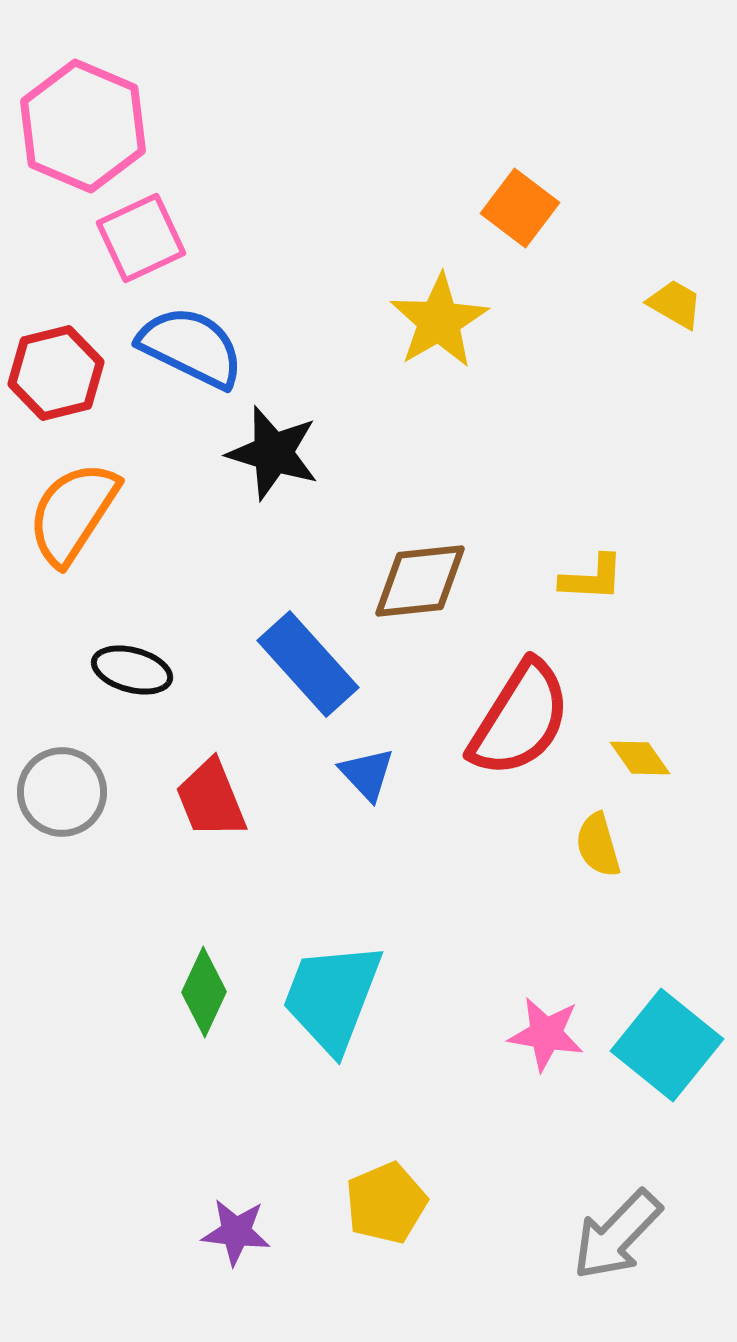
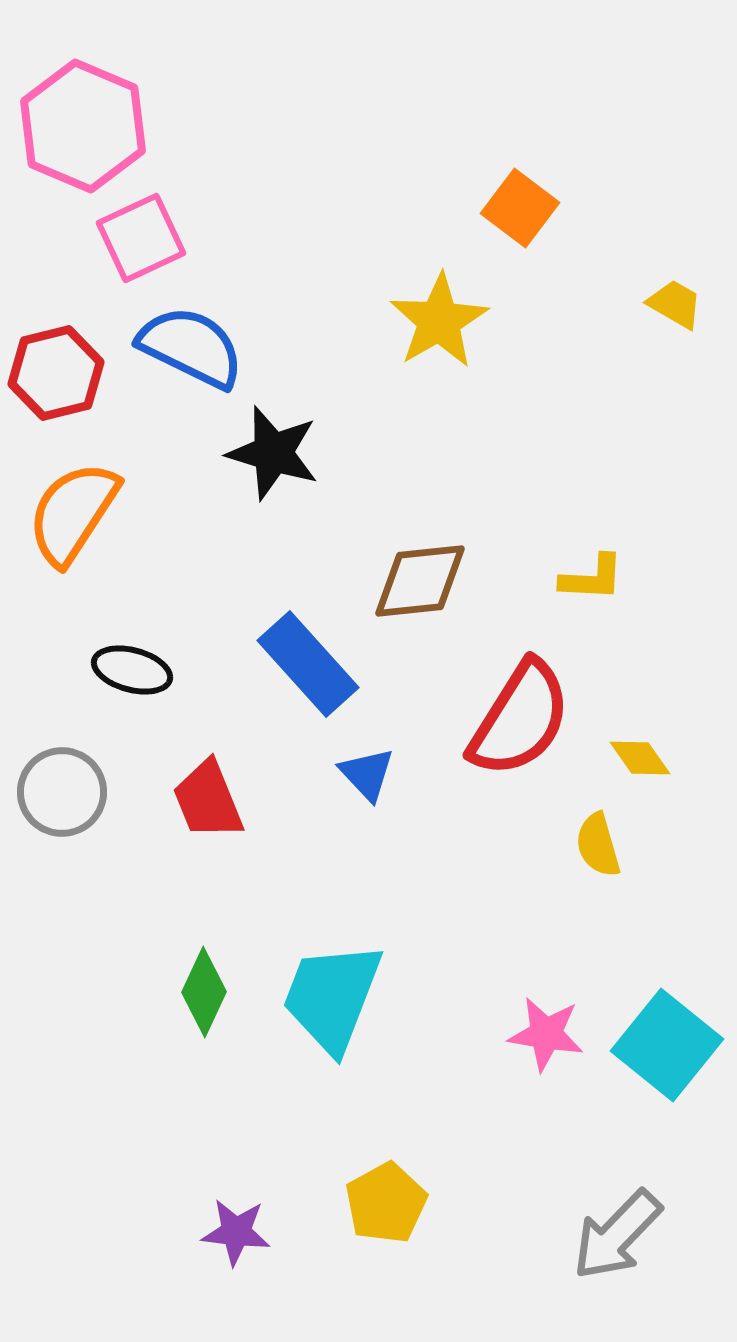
red trapezoid: moved 3 px left, 1 px down
yellow pentagon: rotated 6 degrees counterclockwise
